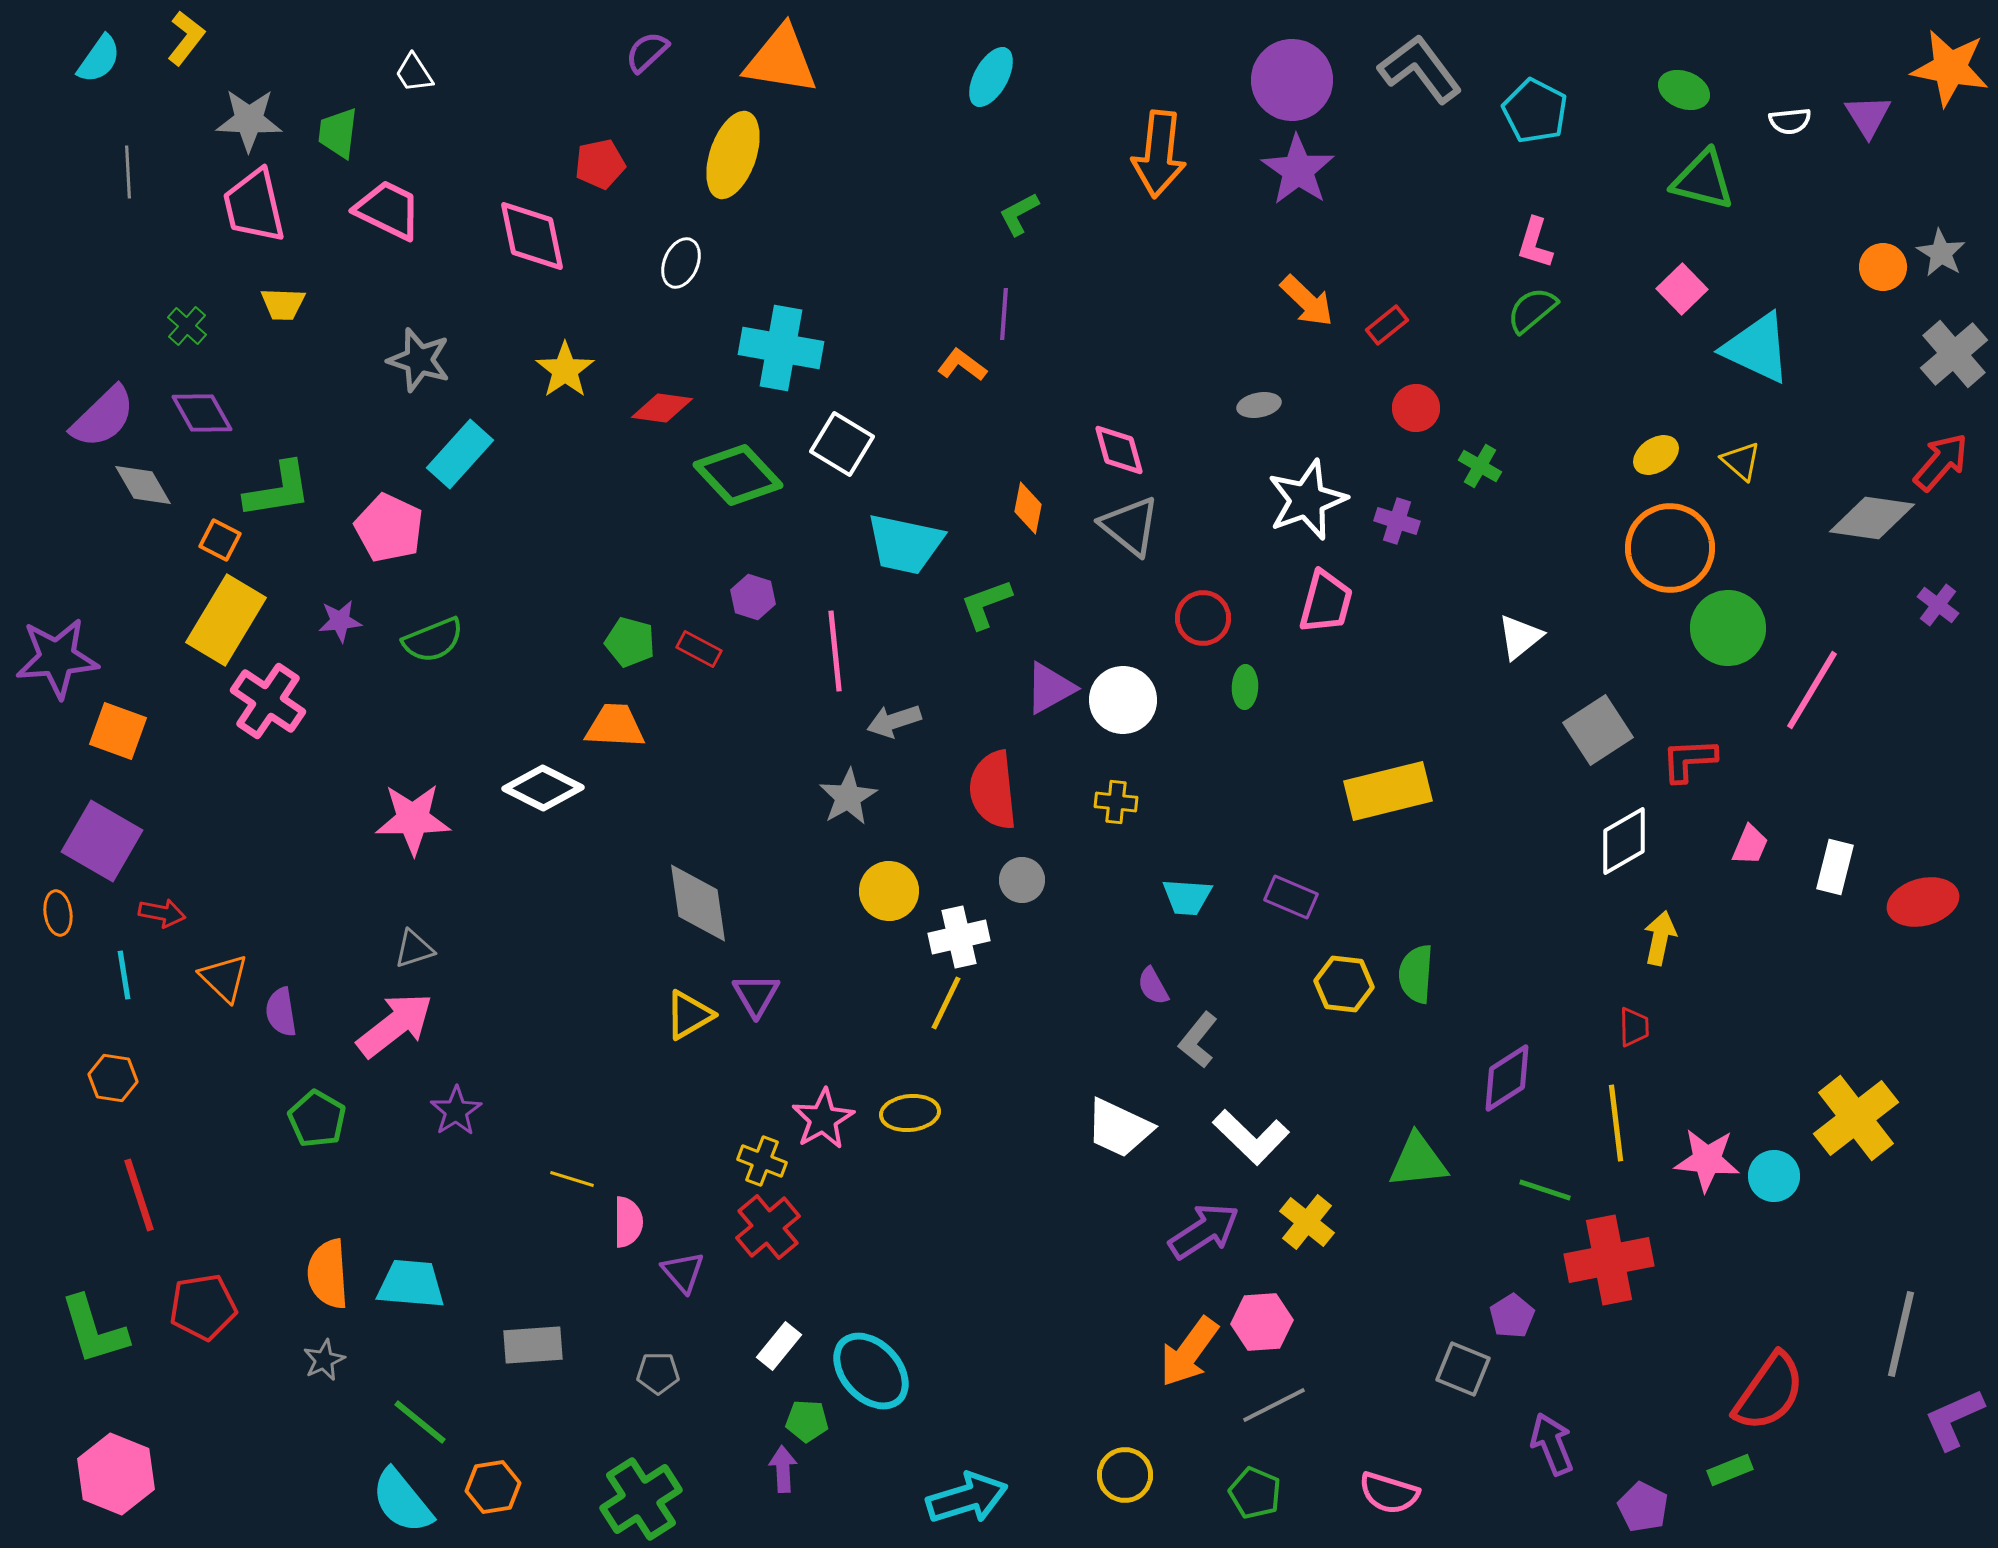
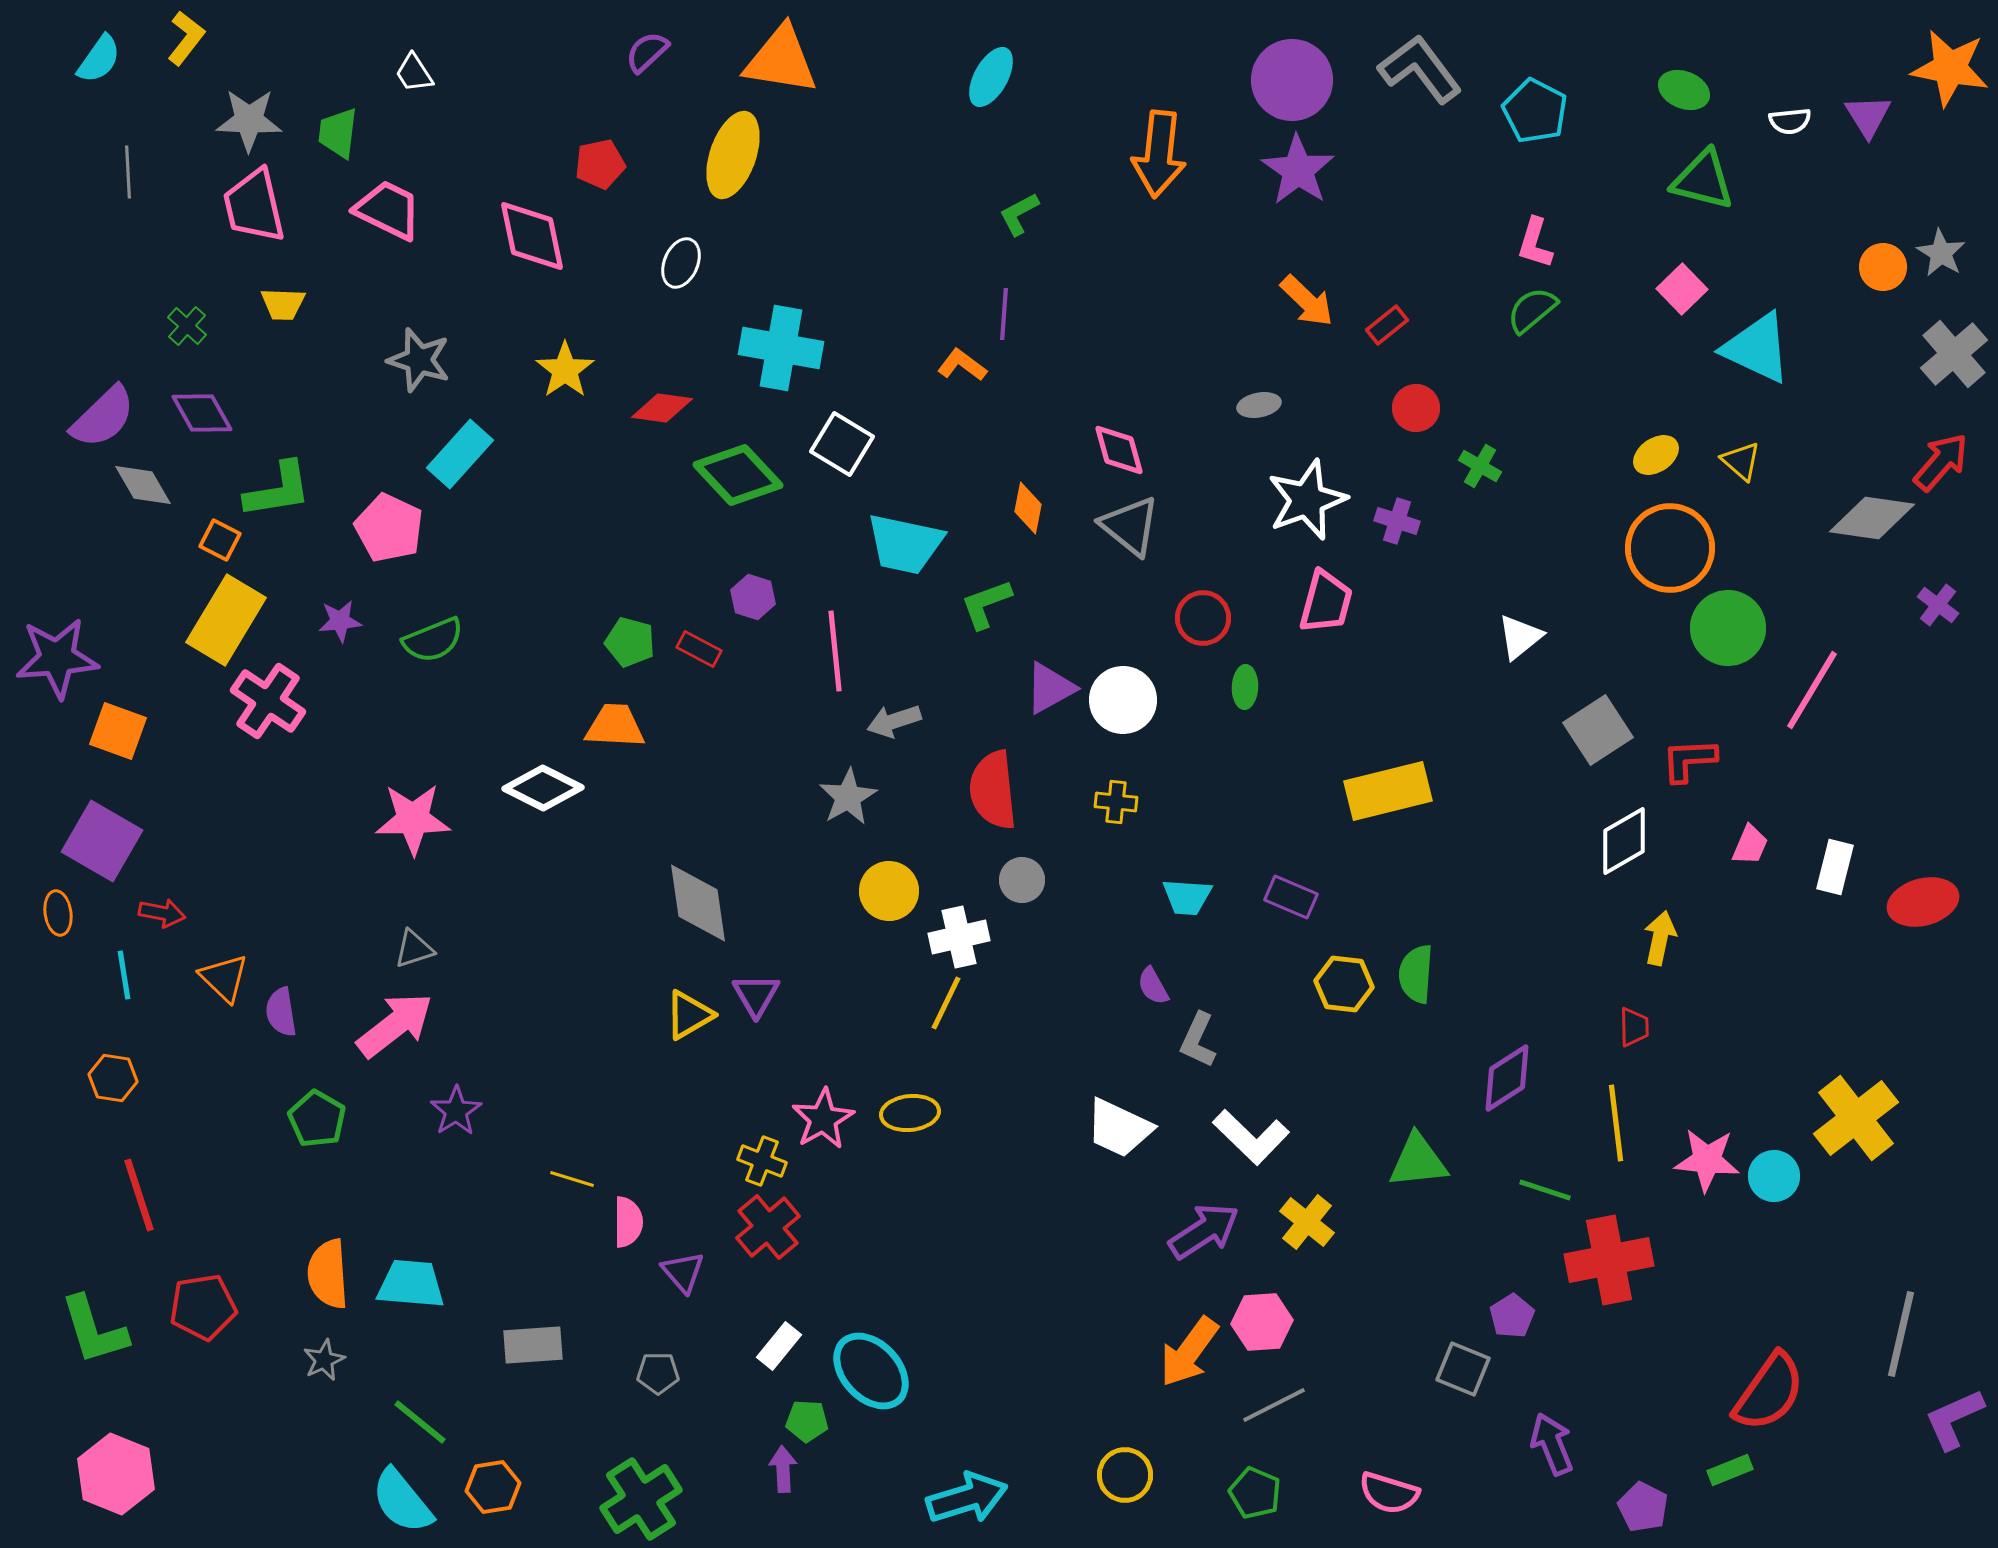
gray L-shape at (1198, 1040): rotated 14 degrees counterclockwise
